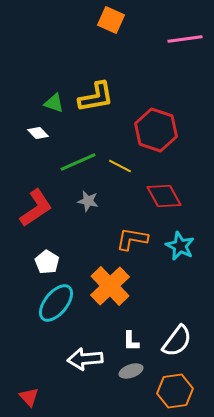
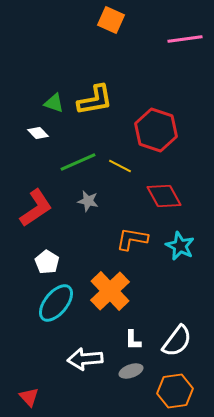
yellow L-shape: moved 1 px left, 3 px down
orange cross: moved 5 px down
white L-shape: moved 2 px right, 1 px up
